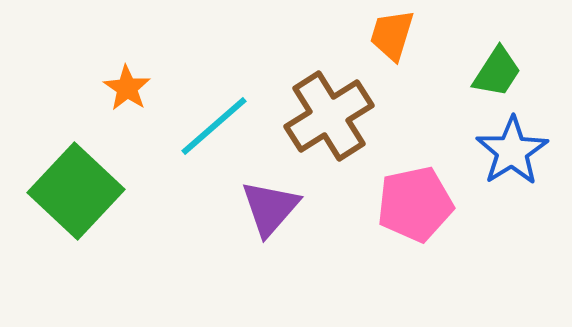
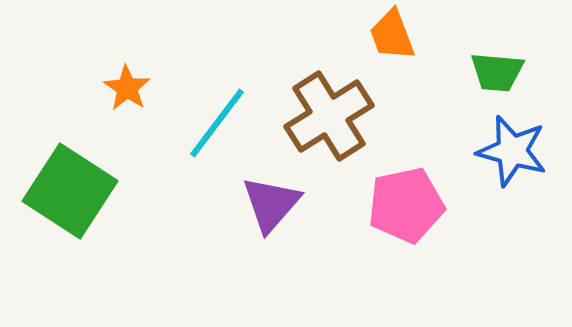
orange trapezoid: rotated 38 degrees counterclockwise
green trapezoid: rotated 62 degrees clockwise
cyan line: moved 3 px right, 3 px up; rotated 12 degrees counterclockwise
blue star: rotated 24 degrees counterclockwise
green square: moved 6 px left; rotated 10 degrees counterclockwise
pink pentagon: moved 9 px left, 1 px down
purple triangle: moved 1 px right, 4 px up
